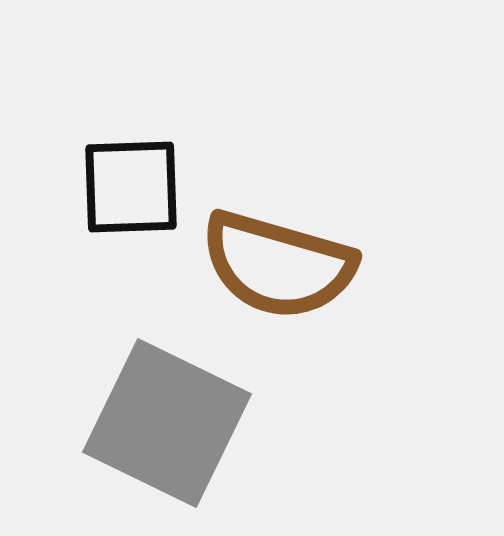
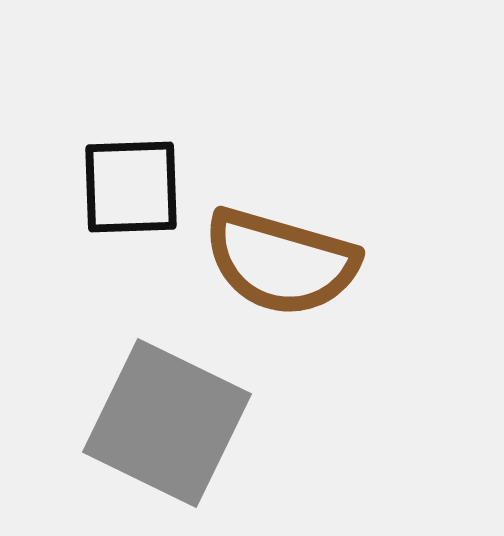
brown semicircle: moved 3 px right, 3 px up
